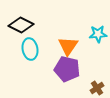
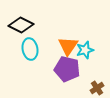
cyan star: moved 13 px left, 16 px down; rotated 12 degrees counterclockwise
